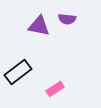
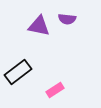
pink rectangle: moved 1 px down
